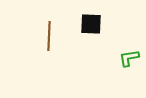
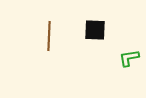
black square: moved 4 px right, 6 px down
